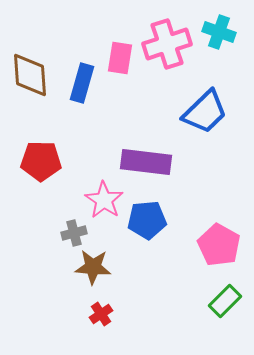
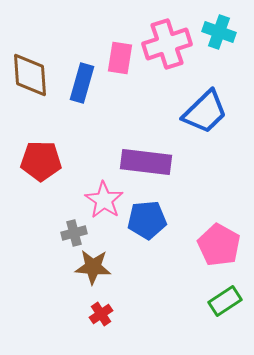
green rectangle: rotated 12 degrees clockwise
